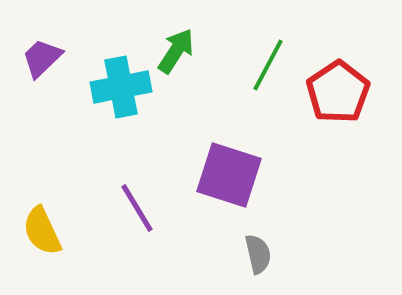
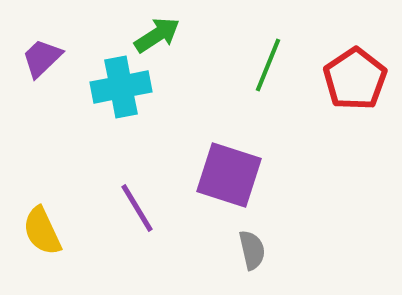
green arrow: moved 19 px left, 16 px up; rotated 24 degrees clockwise
green line: rotated 6 degrees counterclockwise
red pentagon: moved 17 px right, 13 px up
gray semicircle: moved 6 px left, 4 px up
